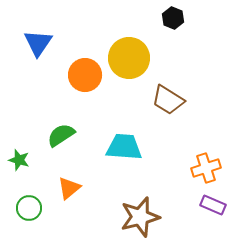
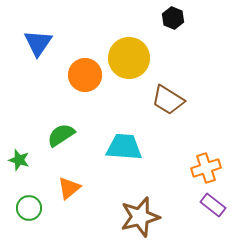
purple rectangle: rotated 15 degrees clockwise
